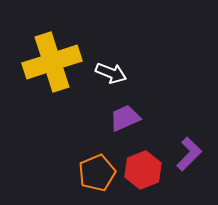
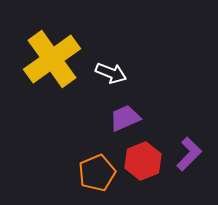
yellow cross: moved 3 px up; rotated 18 degrees counterclockwise
red hexagon: moved 9 px up
